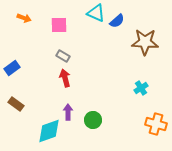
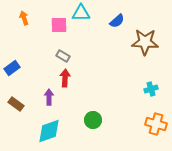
cyan triangle: moved 15 px left; rotated 24 degrees counterclockwise
orange arrow: rotated 128 degrees counterclockwise
red arrow: rotated 18 degrees clockwise
cyan cross: moved 10 px right, 1 px down; rotated 16 degrees clockwise
purple arrow: moved 19 px left, 15 px up
